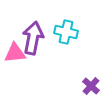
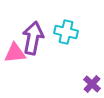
purple cross: moved 1 px right, 2 px up
